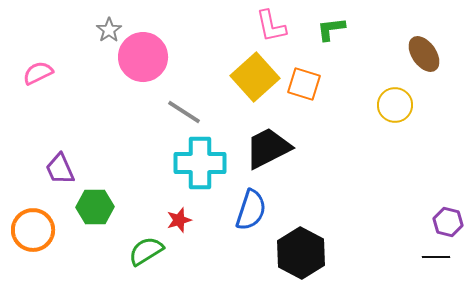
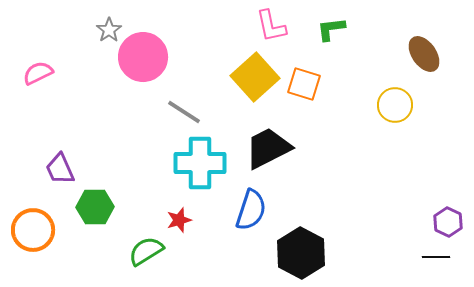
purple hexagon: rotated 12 degrees clockwise
